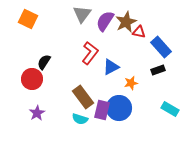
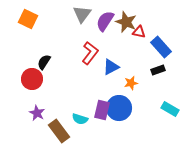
brown star: rotated 25 degrees counterclockwise
brown rectangle: moved 24 px left, 34 px down
purple star: rotated 14 degrees counterclockwise
